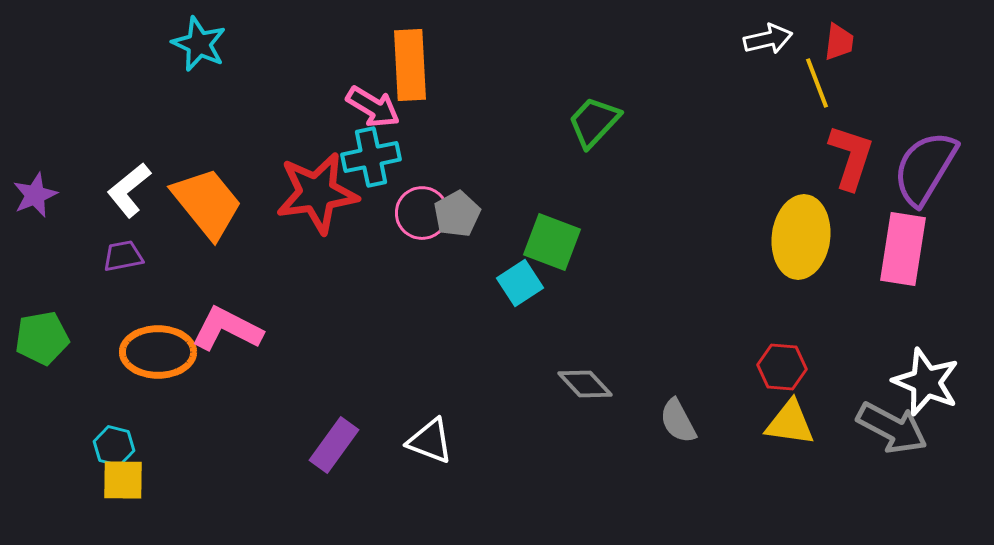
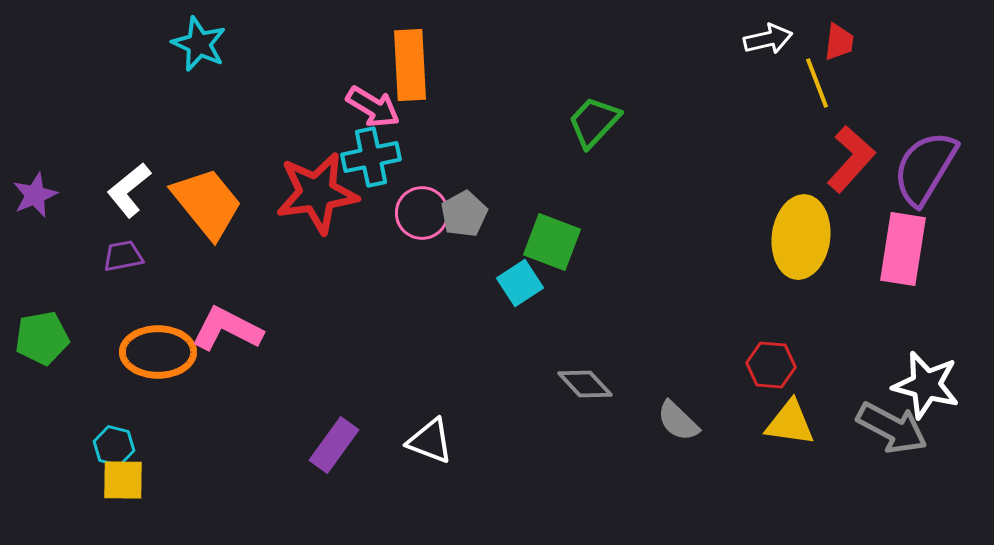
red L-shape: moved 2 px down; rotated 24 degrees clockwise
gray pentagon: moved 7 px right
red hexagon: moved 11 px left, 2 px up
white star: moved 3 px down; rotated 8 degrees counterclockwise
gray semicircle: rotated 18 degrees counterclockwise
